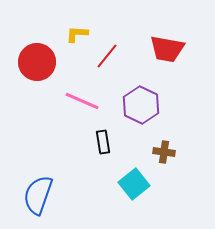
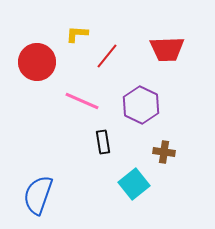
red trapezoid: rotated 12 degrees counterclockwise
